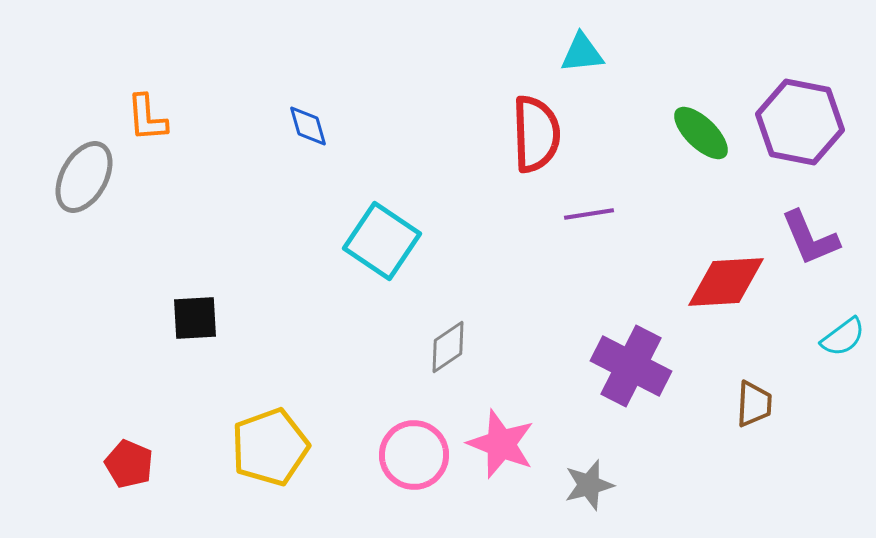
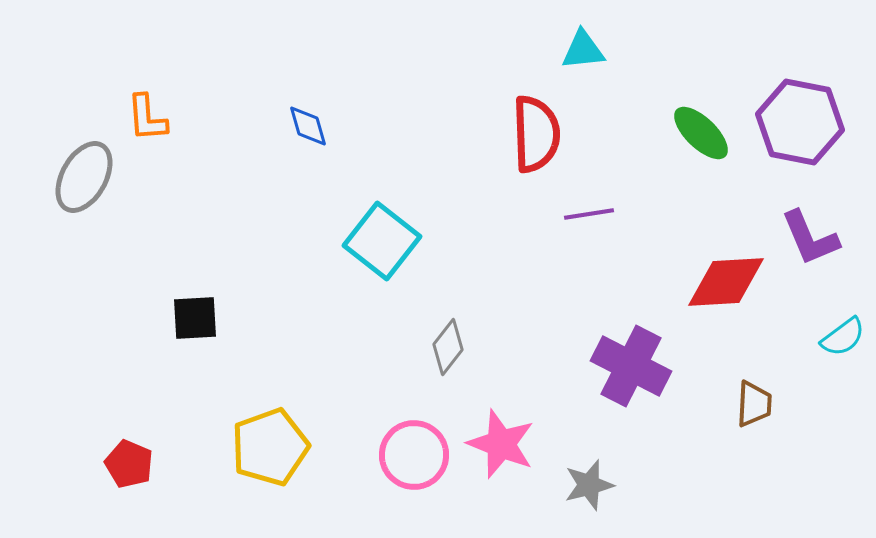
cyan triangle: moved 1 px right, 3 px up
cyan square: rotated 4 degrees clockwise
gray diamond: rotated 18 degrees counterclockwise
